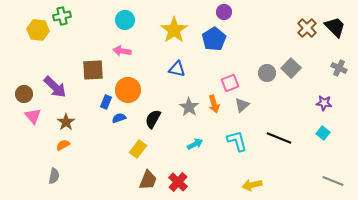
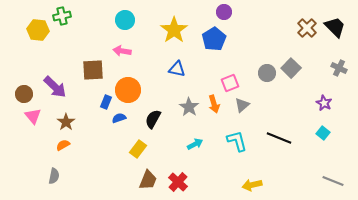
purple star: rotated 21 degrees clockwise
